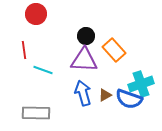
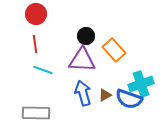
red line: moved 11 px right, 6 px up
purple triangle: moved 2 px left
